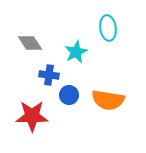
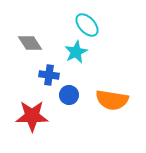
cyan ellipse: moved 21 px left, 3 px up; rotated 35 degrees counterclockwise
orange semicircle: moved 4 px right
